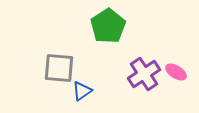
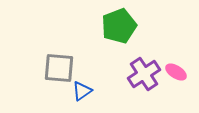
green pentagon: moved 11 px right; rotated 12 degrees clockwise
